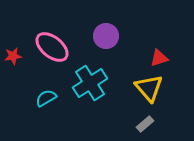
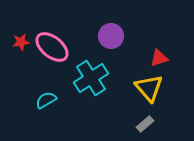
purple circle: moved 5 px right
red star: moved 8 px right, 14 px up
cyan cross: moved 1 px right, 5 px up
cyan semicircle: moved 2 px down
